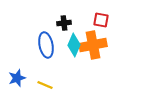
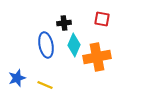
red square: moved 1 px right, 1 px up
orange cross: moved 4 px right, 12 px down
